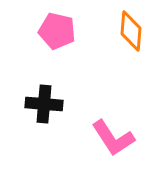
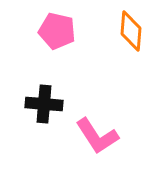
pink L-shape: moved 16 px left, 2 px up
